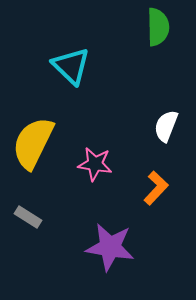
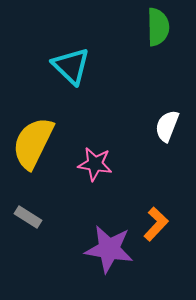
white semicircle: moved 1 px right
orange L-shape: moved 36 px down
purple star: moved 1 px left, 2 px down
